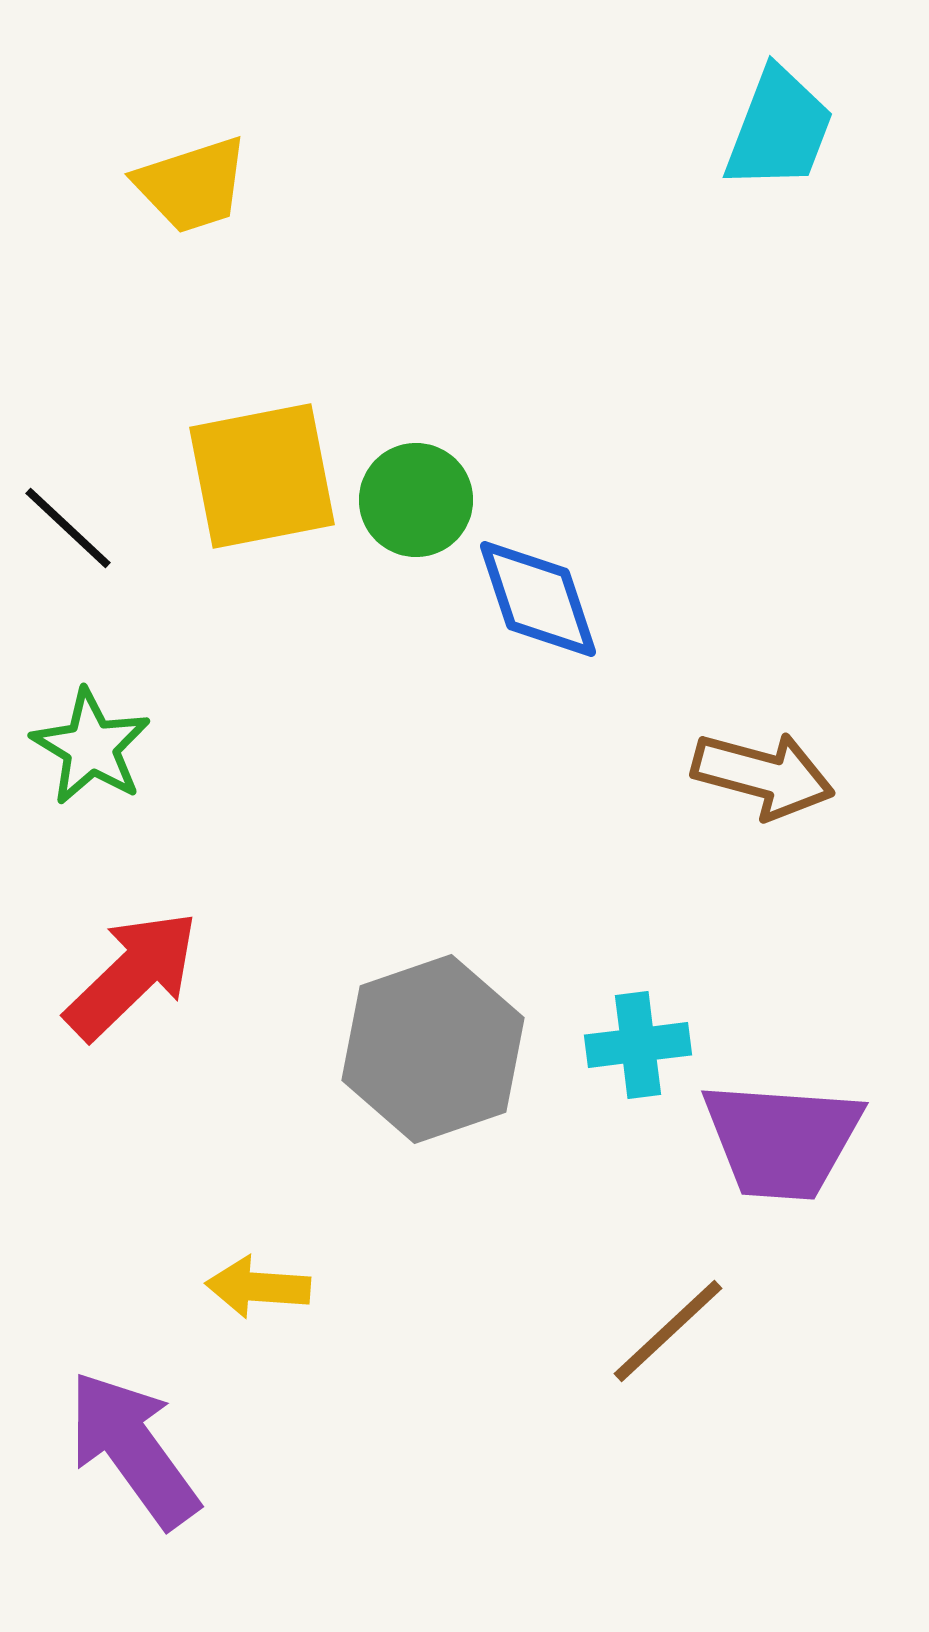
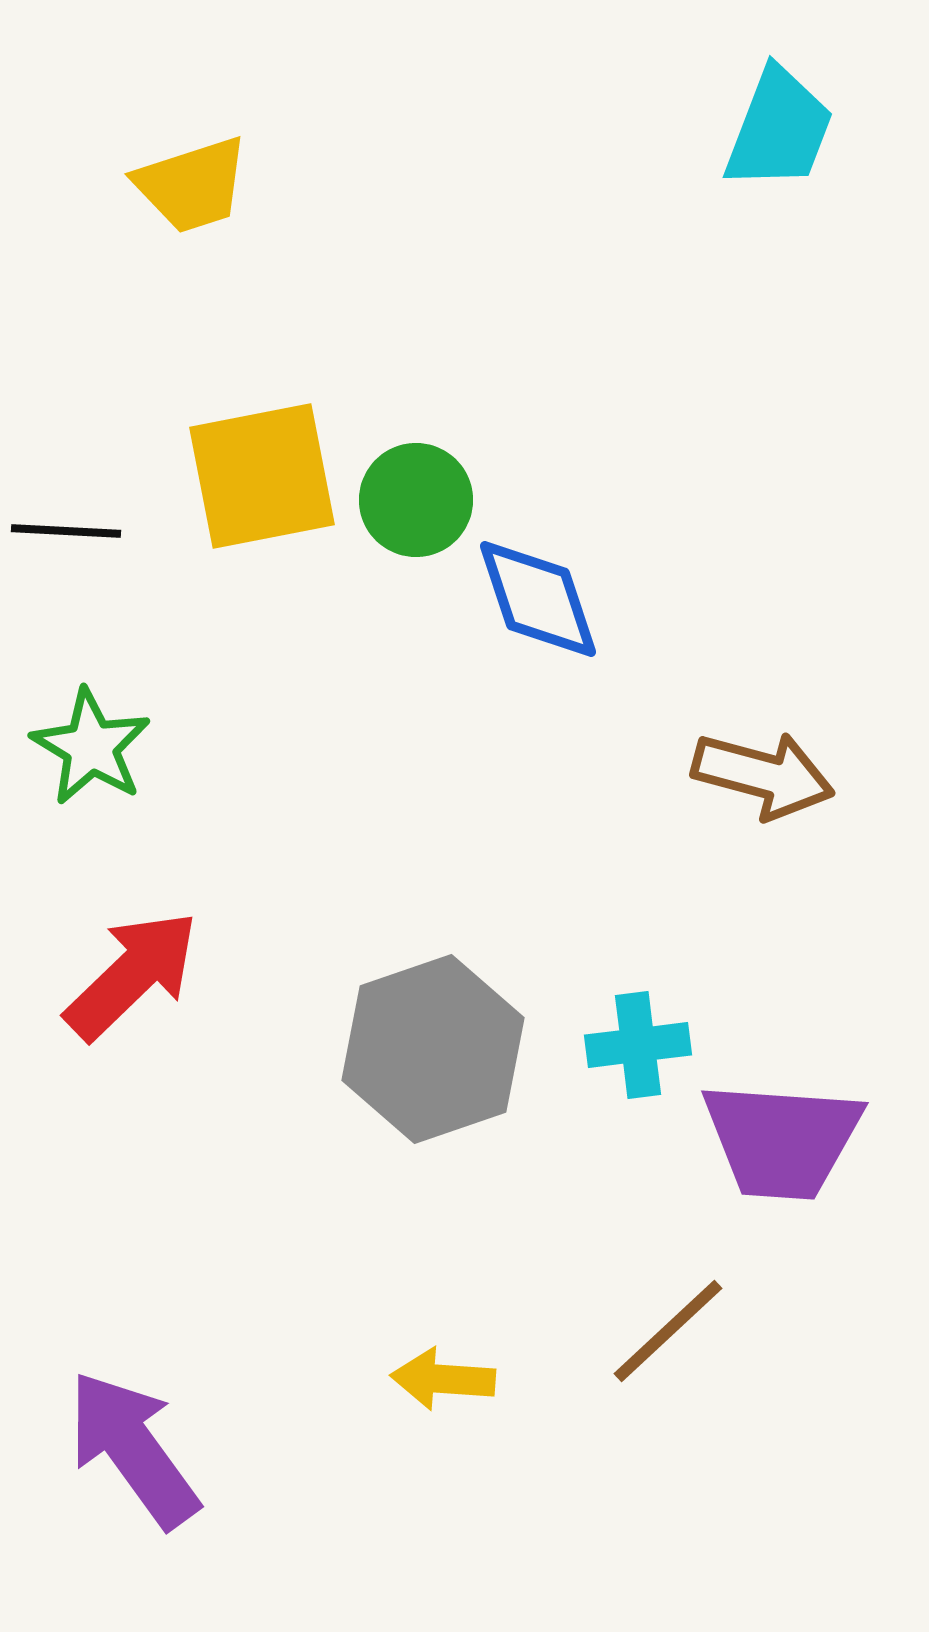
black line: moved 2 px left, 3 px down; rotated 40 degrees counterclockwise
yellow arrow: moved 185 px right, 92 px down
